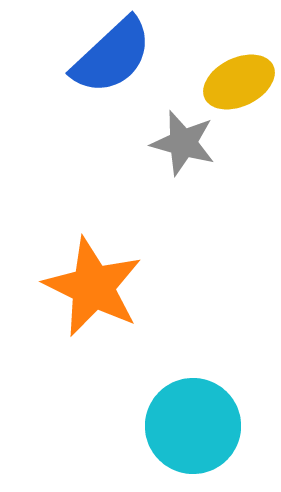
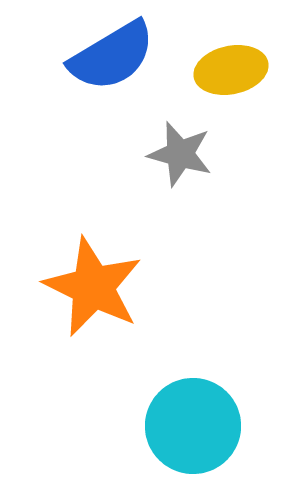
blue semicircle: rotated 12 degrees clockwise
yellow ellipse: moved 8 px left, 12 px up; rotated 14 degrees clockwise
gray star: moved 3 px left, 11 px down
